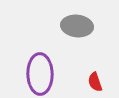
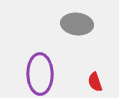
gray ellipse: moved 2 px up
